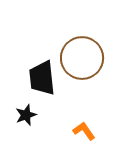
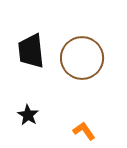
black trapezoid: moved 11 px left, 27 px up
black star: moved 2 px right; rotated 20 degrees counterclockwise
